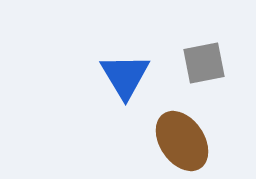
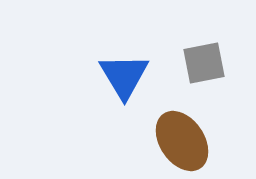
blue triangle: moved 1 px left
